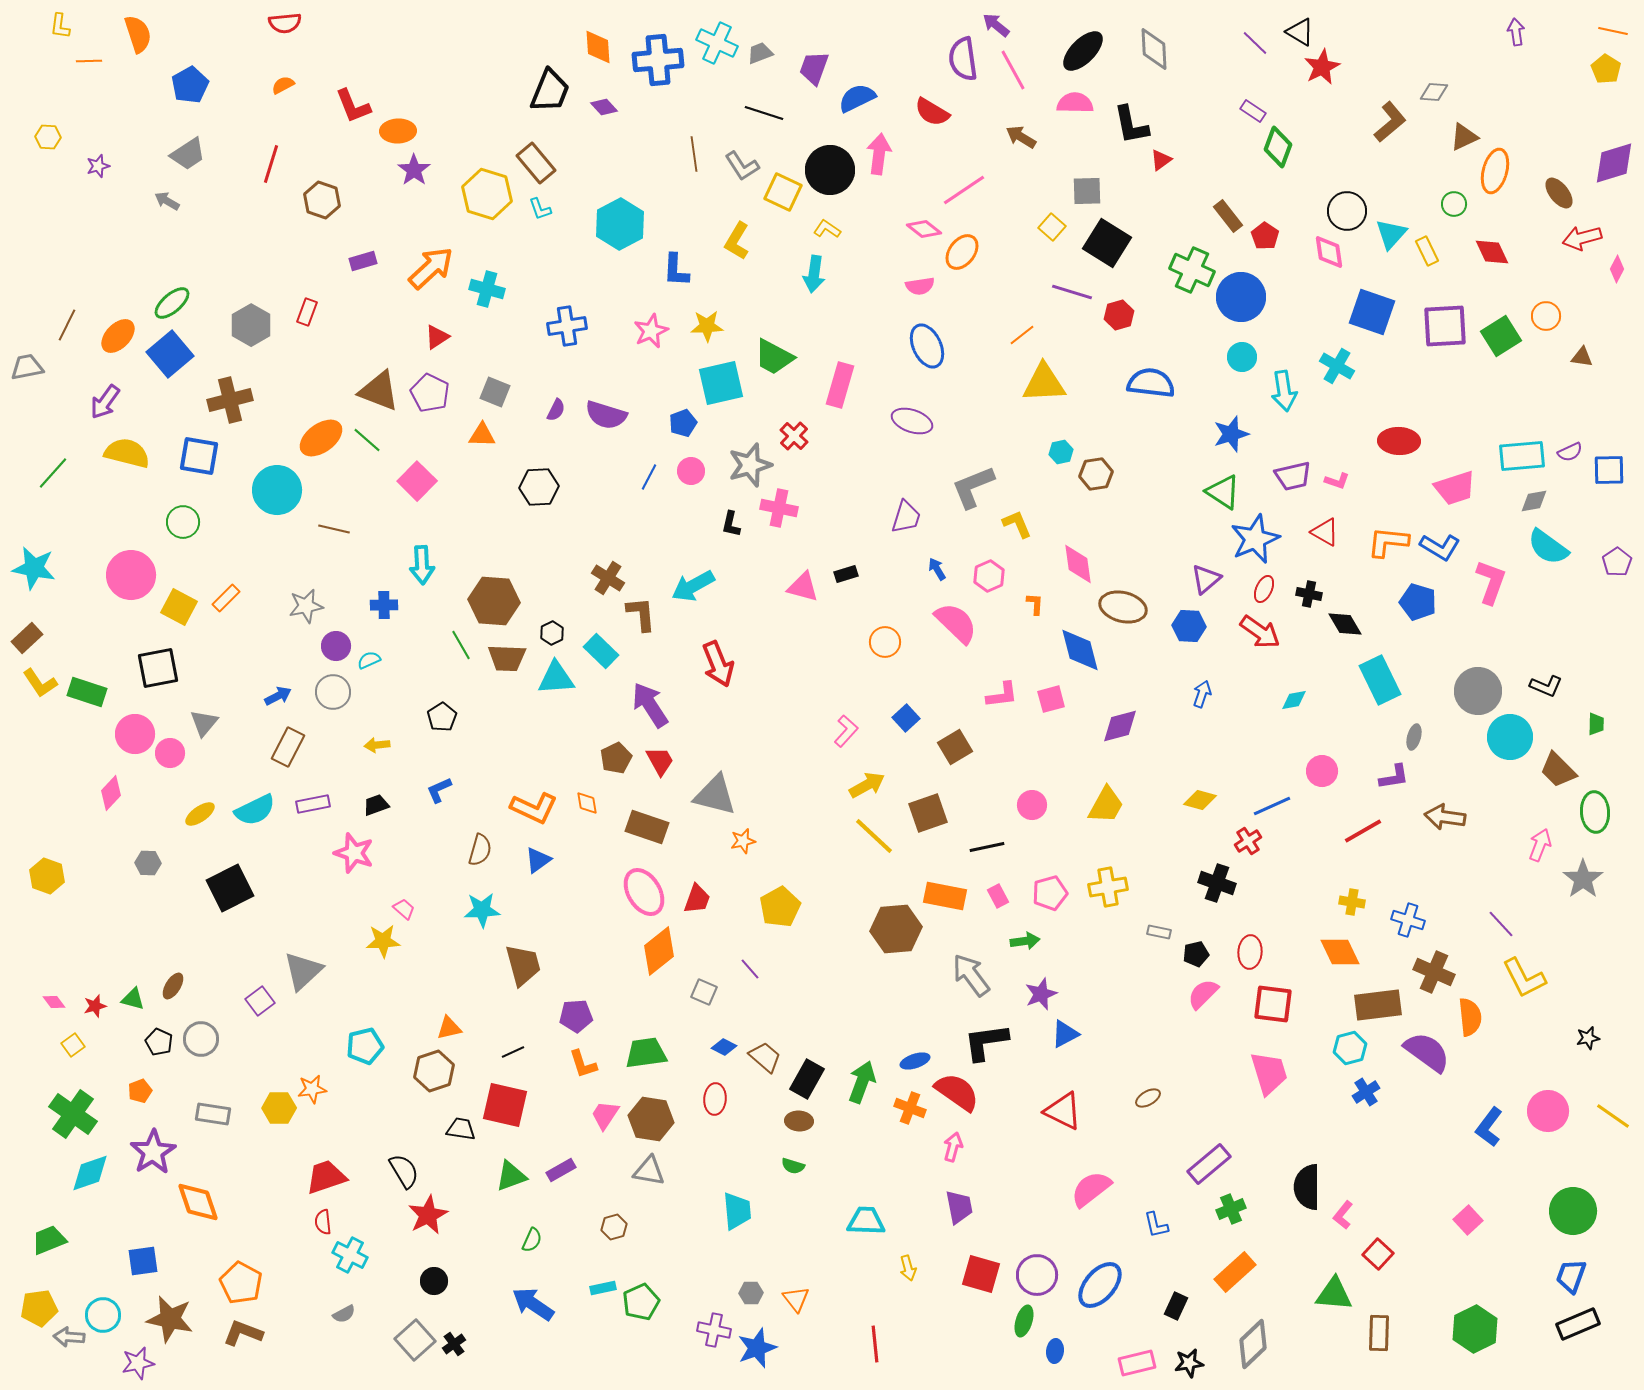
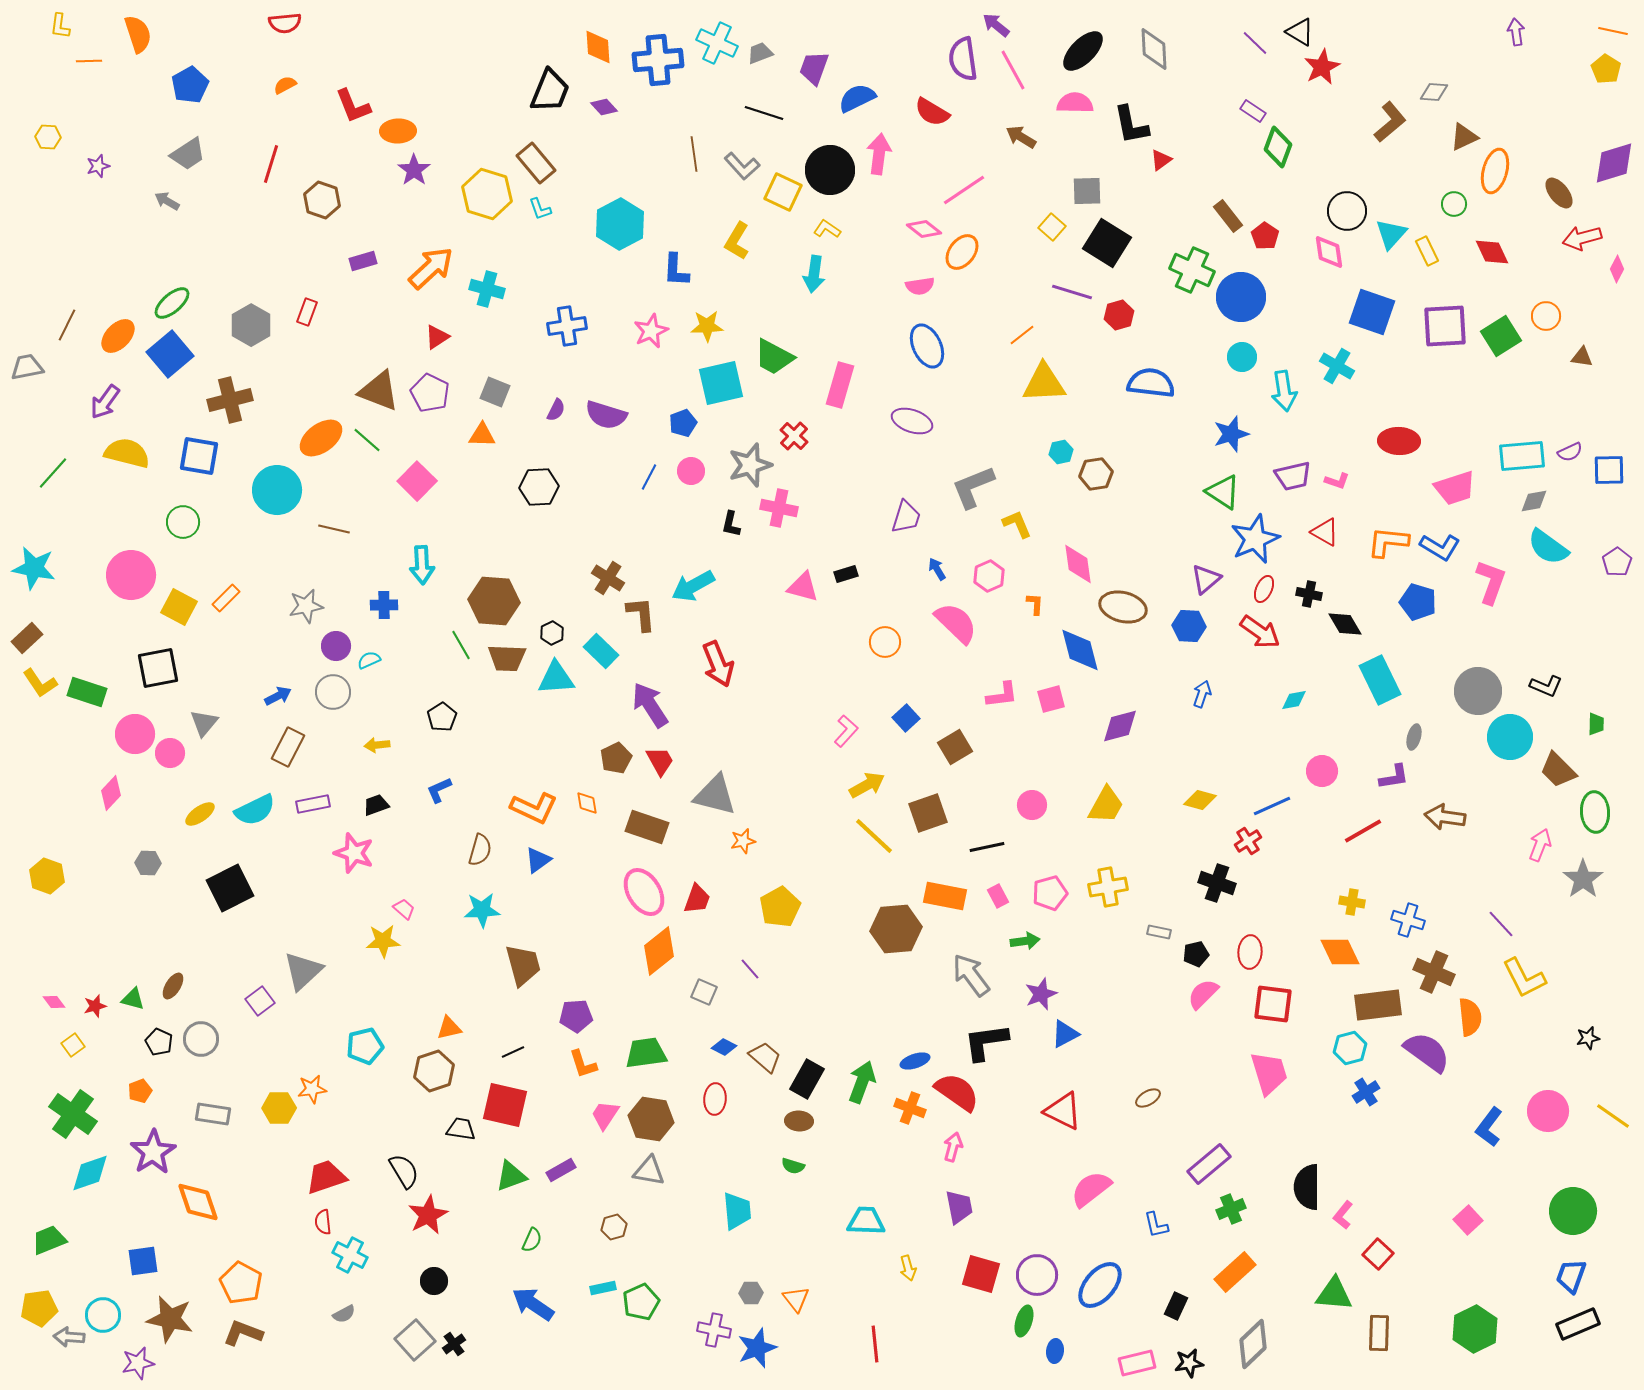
orange semicircle at (283, 85): moved 2 px right
gray L-shape at (742, 166): rotated 9 degrees counterclockwise
